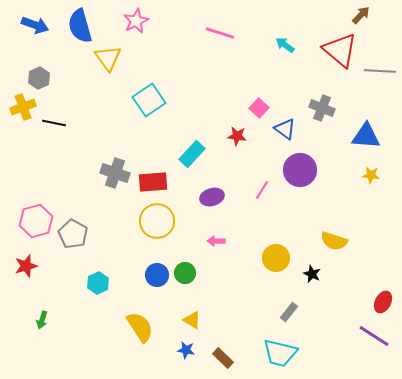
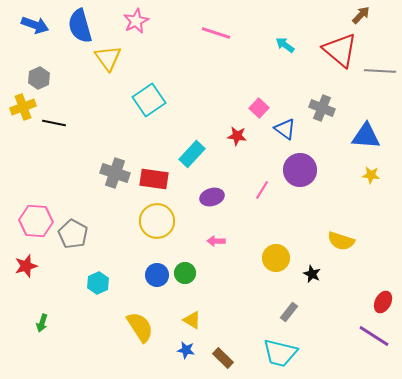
pink line at (220, 33): moved 4 px left
red rectangle at (153, 182): moved 1 px right, 3 px up; rotated 12 degrees clockwise
pink hexagon at (36, 221): rotated 20 degrees clockwise
yellow semicircle at (334, 241): moved 7 px right
green arrow at (42, 320): moved 3 px down
